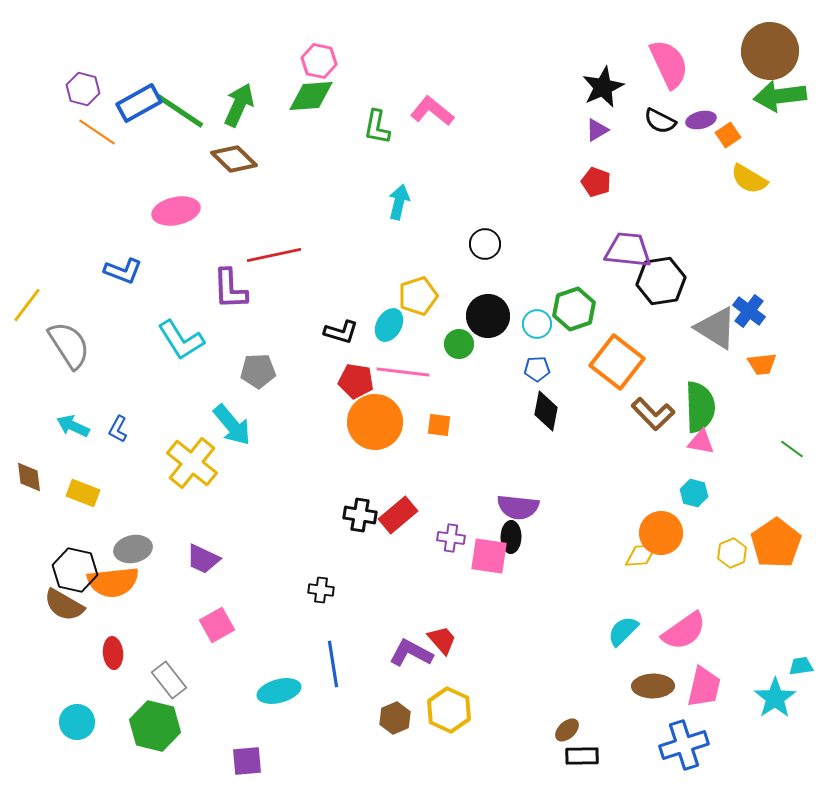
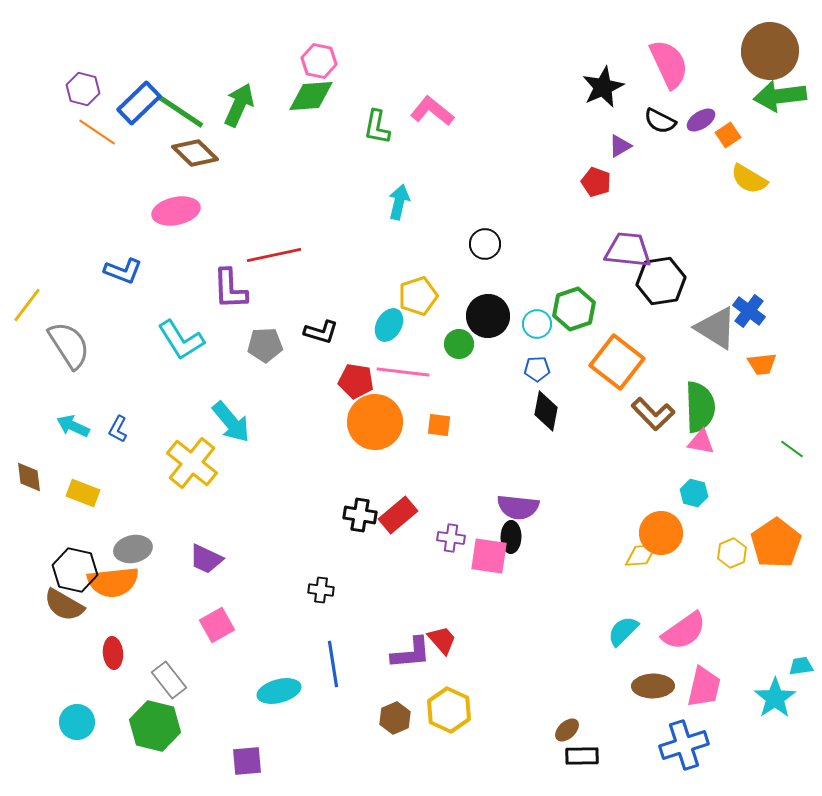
blue rectangle at (139, 103): rotated 15 degrees counterclockwise
purple ellipse at (701, 120): rotated 20 degrees counterclockwise
purple triangle at (597, 130): moved 23 px right, 16 px down
brown diamond at (234, 159): moved 39 px left, 6 px up
black L-shape at (341, 332): moved 20 px left
gray pentagon at (258, 371): moved 7 px right, 26 px up
cyan arrow at (232, 425): moved 1 px left, 3 px up
purple trapezoid at (203, 559): moved 3 px right
purple L-shape at (411, 653): rotated 147 degrees clockwise
